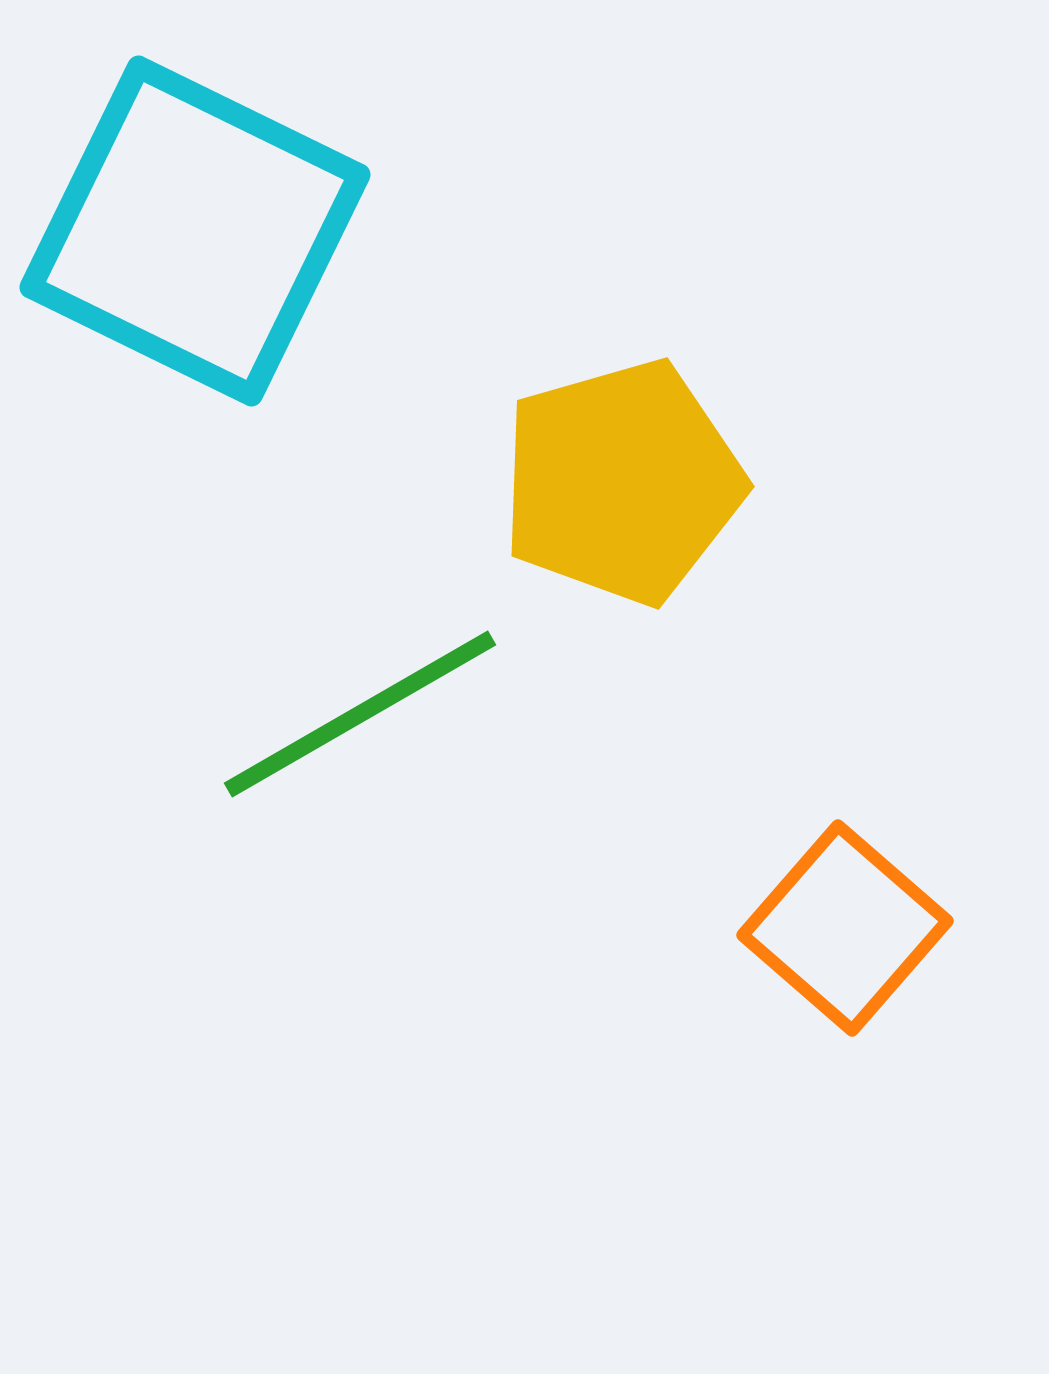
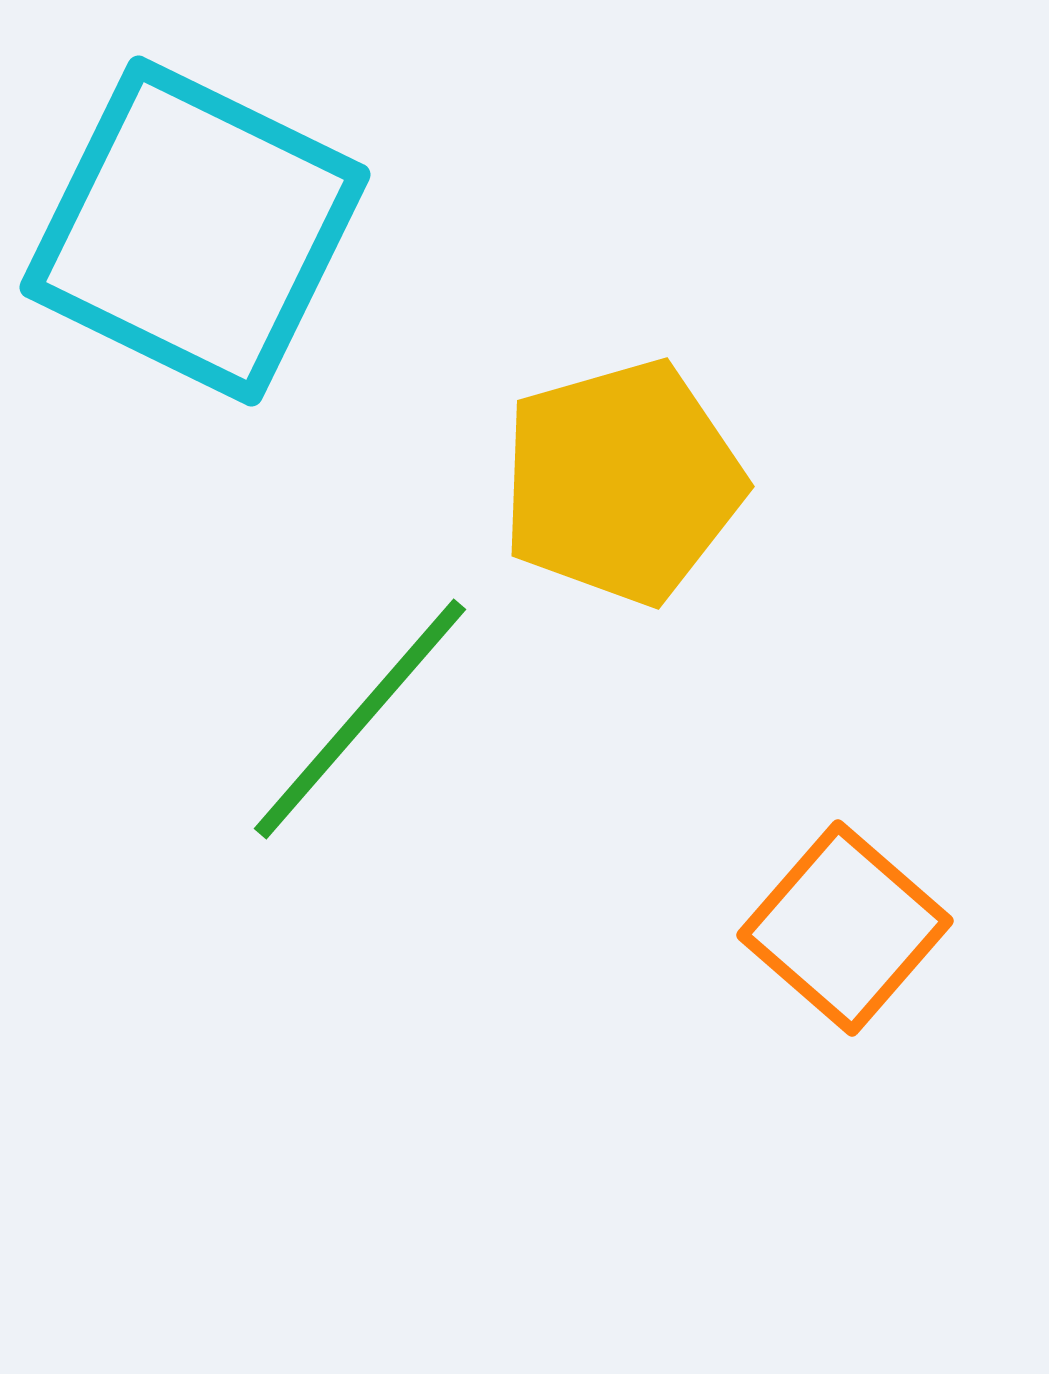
green line: moved 5 px down; rotated 19 degrees counterclockwise
